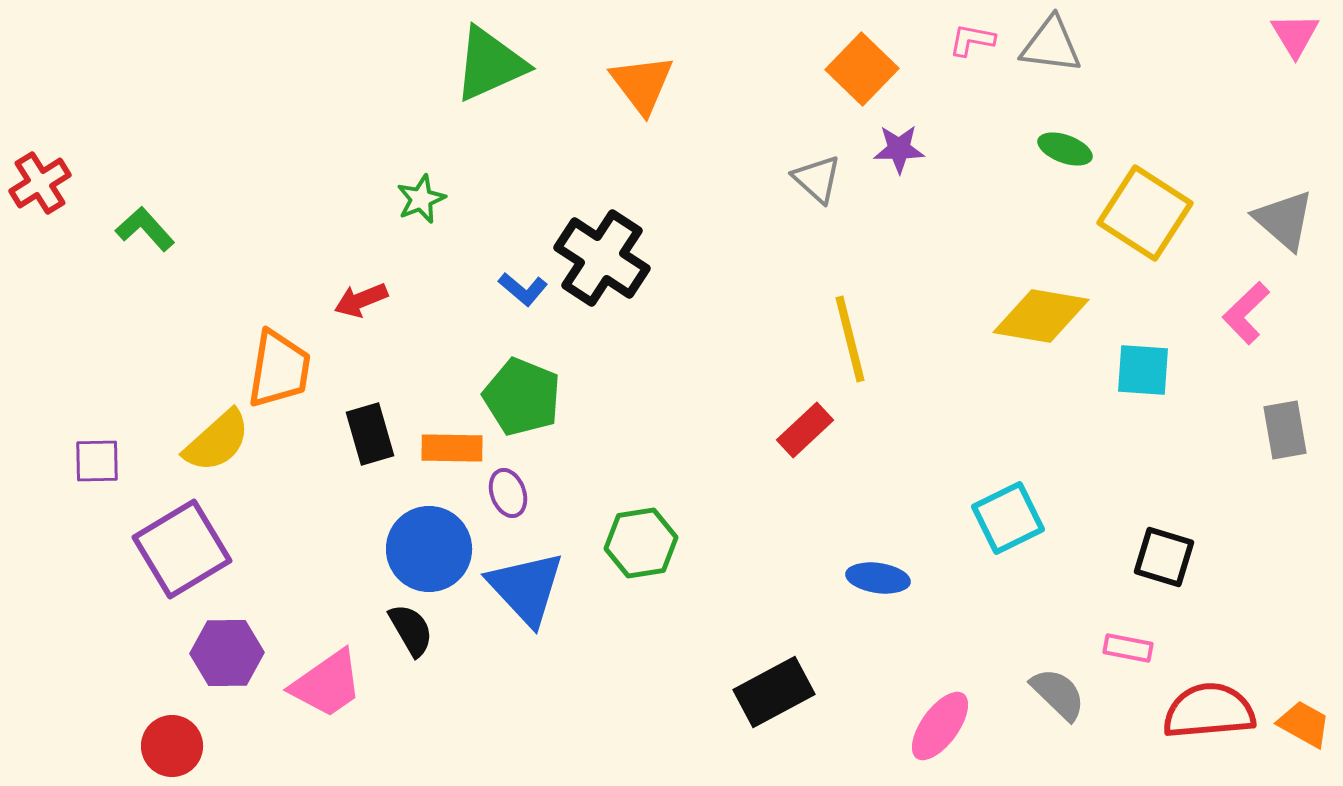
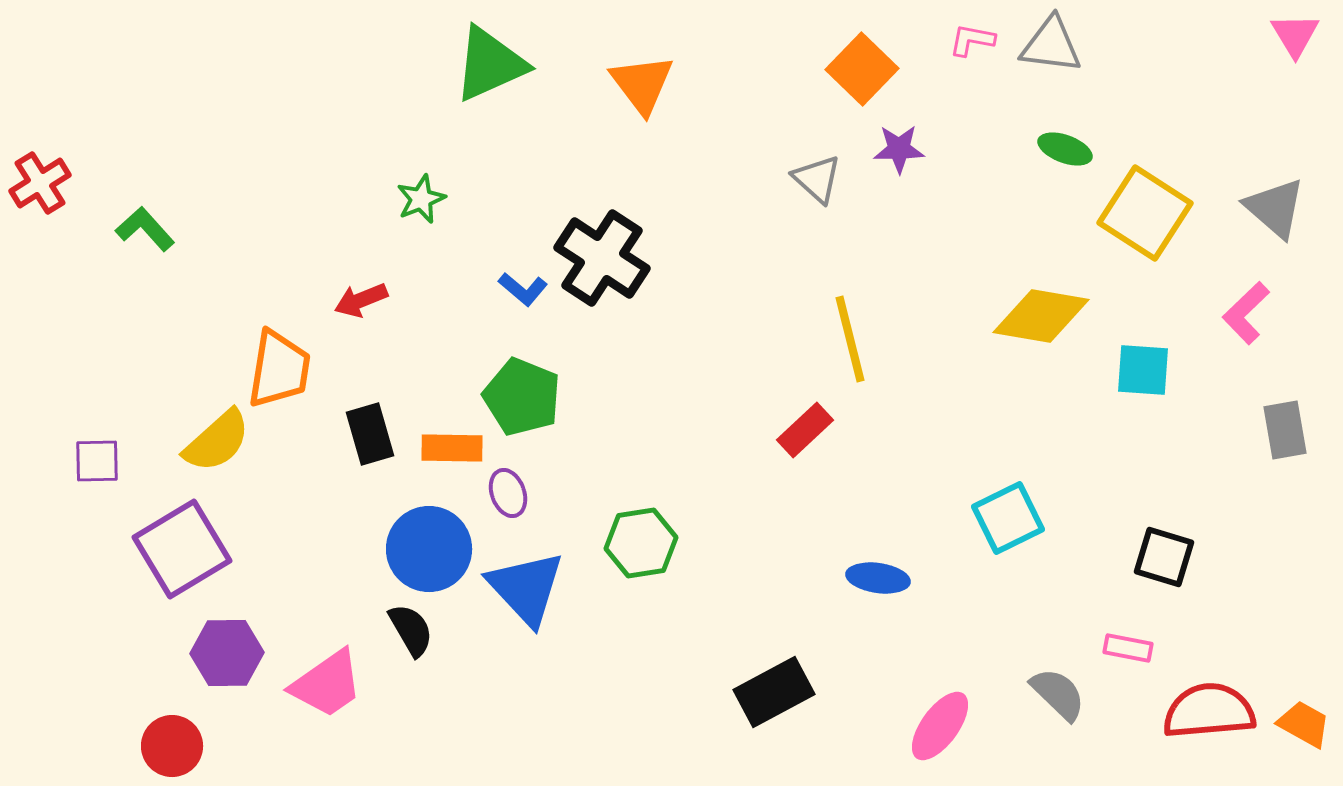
gray triangle at (1284, 220): moved 9 px left, 12 px up
